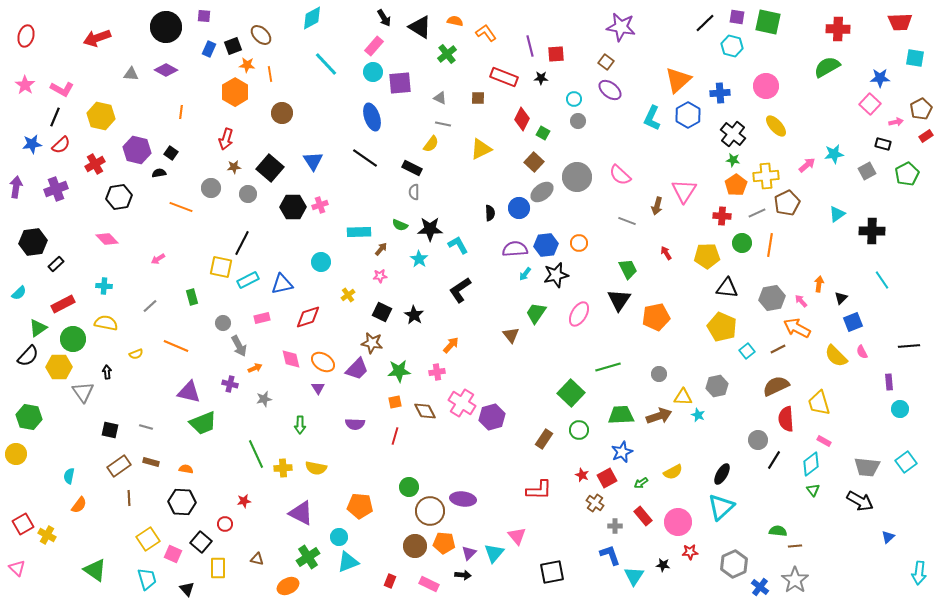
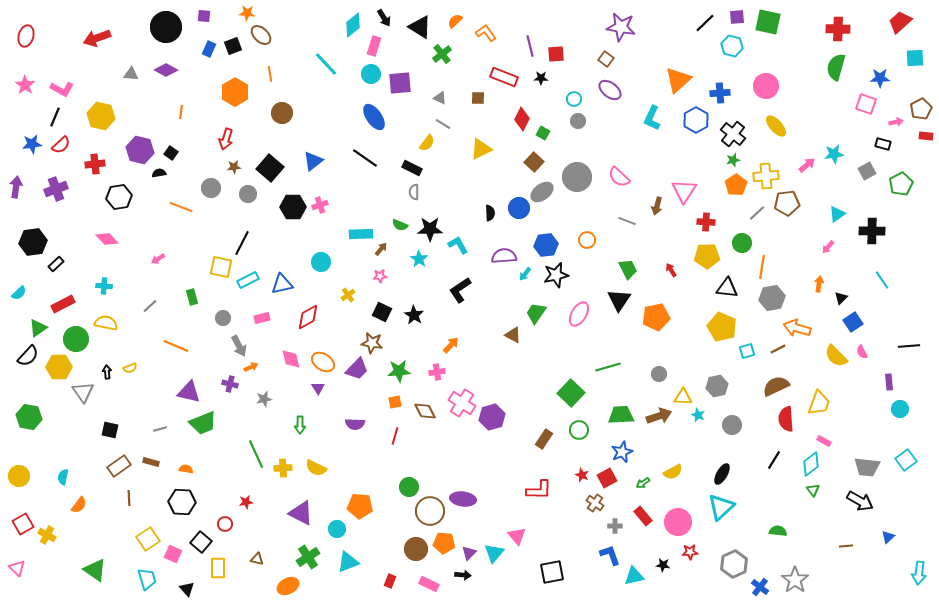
purple square at (737, 17): rotated 14 degrees counterclockwise
cyan diamond at (312, 18): moved 41 px right, 7 px down; rotated 10 degrees counterclockwise
orange semicircle at (455, 21): rotated 56 degrees counterclockwise
red trapezoid at (900, 22): rotated 140 degrees clockwise
pink rectangle at (374, 46): rotated 24 degrees counterclockwise
green cross at (447, 54): moved 5 px left
cyan square at (915, 58): rotated 12 degrees counterclockwise
brown square at (606, 62): moved 3 px up
orange star at (247, 65): moved 52 px up
green semicircle at (827, 67): moved 9 px right; rotated 44 degrees counterclockwise
cyan circle at (373, 72): moved 2 px left, 2 px down
pink square at (870, 104): moved 4 px left; rotated 25 degrees counterclockwise
blue hexagon at (688, 115): moved 8 px right, 5 px down
blue ellipse at (372, 117): moved 2 px right; rotated 16 degrees counterclockwise
gray line at (443, 124): rotated 21 degrees clockwise
red rectangle at (926, 136): rotated 40 degrees clockwise
yellow semicircle at (431, 144): moved 4 px left, 1 px up
purple hexagon at (137, 150): moved 3 px right
green star at (733, 160): rotated 24 degrees counterclockwise
blue triangle at (313, 161): rotated 25 degrees clockwise
red cross at (95, 164): rotated 24 degrees clockwise
green pentagon at (907, 174): moved 6 px left, 10 px down
pink semicircle at (620, 175): moved 1 px left, 2 px down
brown pentagon at (787, 203): rotated 20 degrees clockwise
gray line at (757, 213): rotated 18 degrees counterclockwise
red cross at (722, 216): moved 16 px left, 6 px down
cyan rectangle at (359, 232): moved 2 px right, 2 px down
orange circle at (579, 243): moved 8 px right, 3 px up
orange line at (770, 245): moved 8 px left, 22 px down
purple semicircle at (515, 249): moved 11 px left, 7 px down
red arrow at (666, 253): moved 5 px right, 17 px down
pink arrow at (801, 301): moved 27 px right, 54 px up; rotated 96 degrees counterclockwise
red diamond at (308, 317): rotated 12 degrees counterclockwise
blue square at (853, 322): rotated 12 degrees counterclockwise
gray circle at (223, 323): moved 5 px up
orange arrow at (797, 328): rotated 12 degrees counterclockwise
brown triangle at (511, 335): moved 2 px right; rotated 24 degrees counterclockwise
green circle at (73, 339): moved 3 px right
cyan square at (747, 351): rotated 21 degrees clockwise
yellow semicircle at (136, 354): moved 6 px left, 14 px down
orange arrow at (255, 368): moved 4 px left, 1 px up
yellow trapezoid at (819, 403): rotated 144 degrees counterclockwise
gray line at (146, 427): moved 14 px right, 2 px down; rotated 32 degrees counterclockwise
gray circle at (758, 440): moved 26 px left, 15 px up
yellow circle at (16, 454): moved 3 px right, 22 px down
cyan square at (906, 462): moved 2 px up
yellow semicircle at (316, 468): rotated 15 degrees clockwise
cyan semicircle at (69, 476): moved 6 px left, 1 px down
green arrow at (641, 483): moved 2 px right
red star at (244, 501): moved 2 px right, 1 px down
cyan circle at (339, 537): moved 2 px left, 8 px up
brown circle at (415, 546): moved 1 px right, 3 px down
brown line at (795, 546): moved 51 px right
cyan triangle at (634, 576): rotated 45 degrees clockwise
